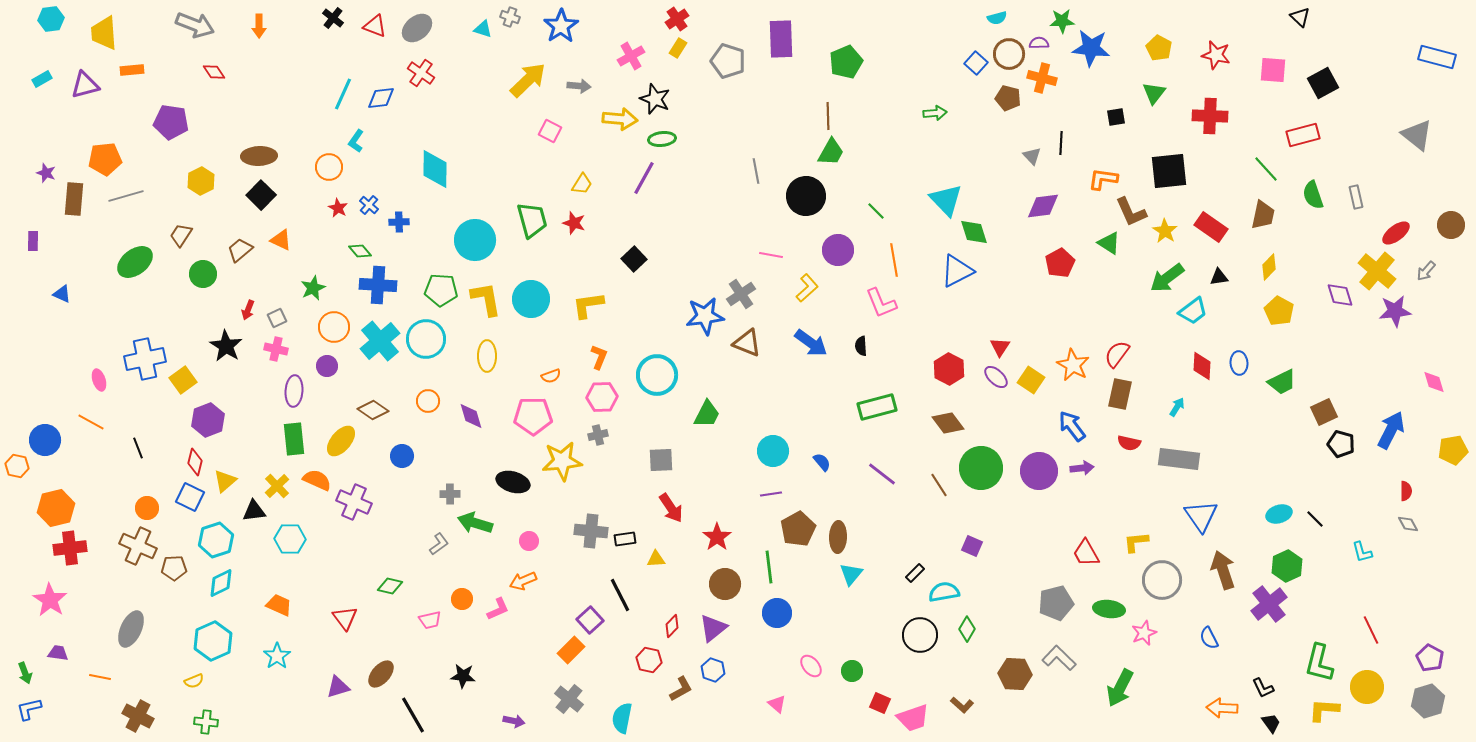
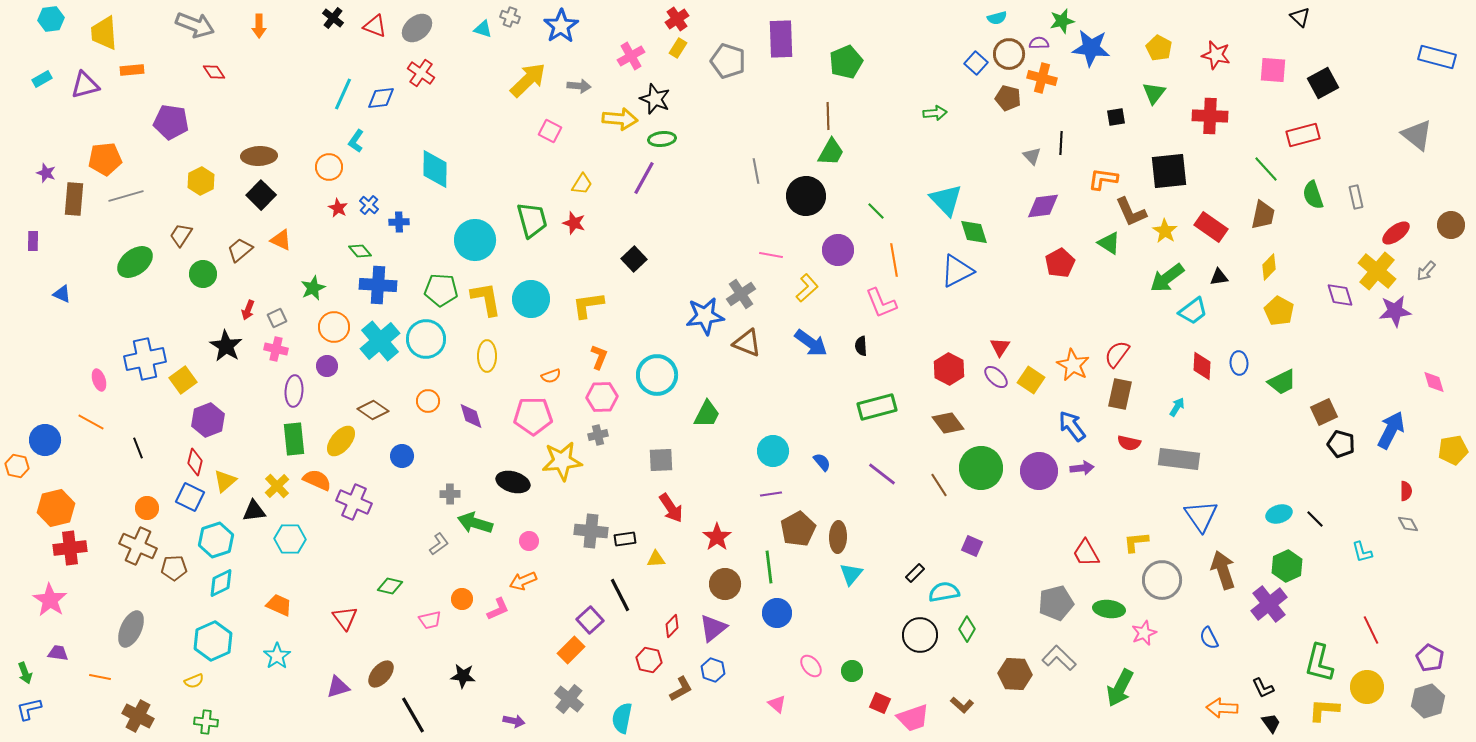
green star at (1062, 21): rotated 10 degrees counterclockwise
